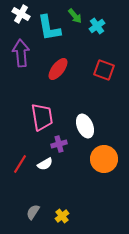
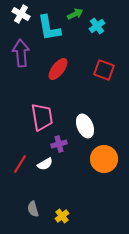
green arrow: moved 2 px up; rotated 77 degrees counterclockwise
gray semicircle: moved 3 px up; rotated 49 degrees counterclockwise
